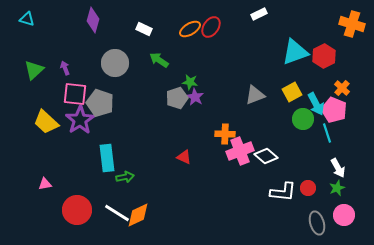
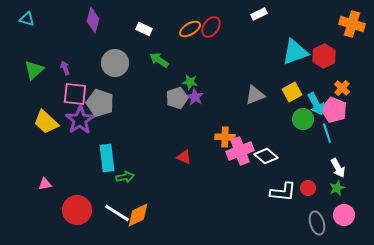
orange cross at (225, 134): moved 3 px down
